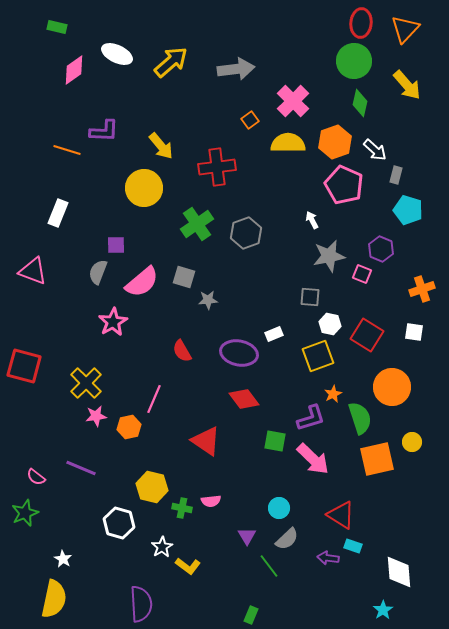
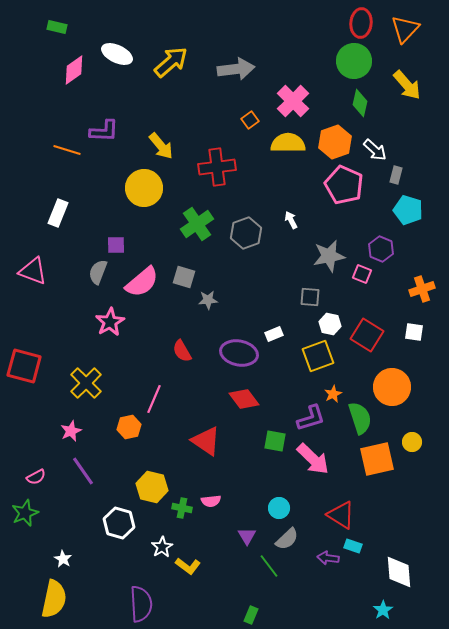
white arrow at (312, 220): moved 21 px left
pink star at (113, 322): moved 3 px left
pink star at (96, 416): moved 25 px left, 15 px down; rotated 15 degrees counterclockwise
purple line at (81, 468): moved 2 px right, 3 px down; rotated 32 degrees clockwise
pink semicircle at (36, 477): rotated 66 degrees counterclockwise
